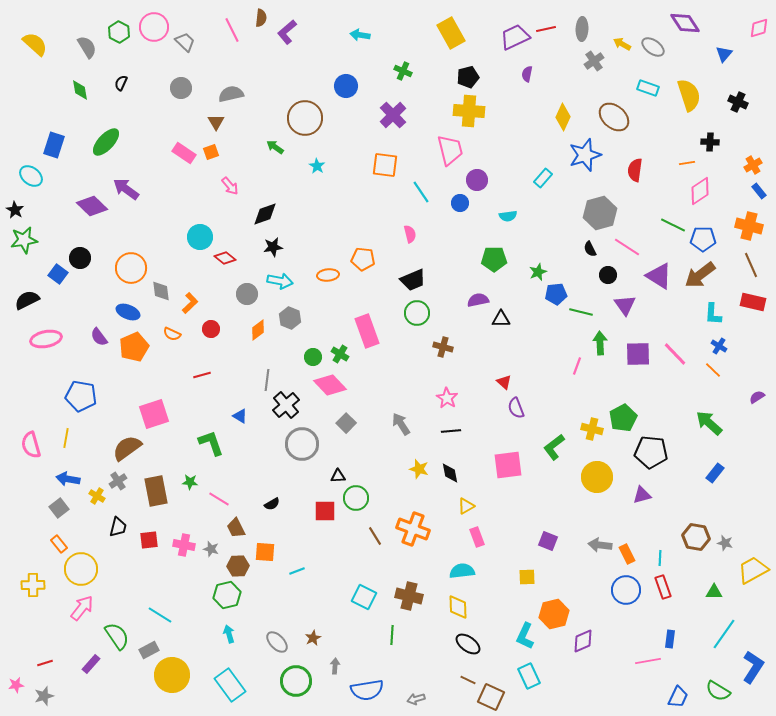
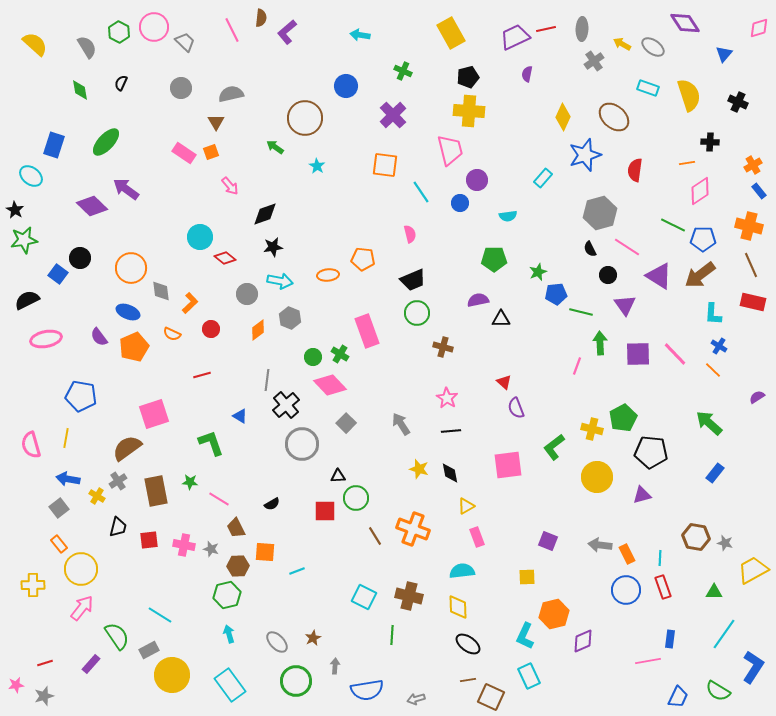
brown line at (468, 680): rotated 35 degrees counterclockwise
